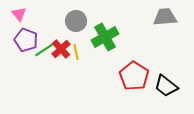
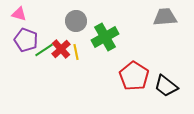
pink triangle: rotated 35 degrees counterclockwise
